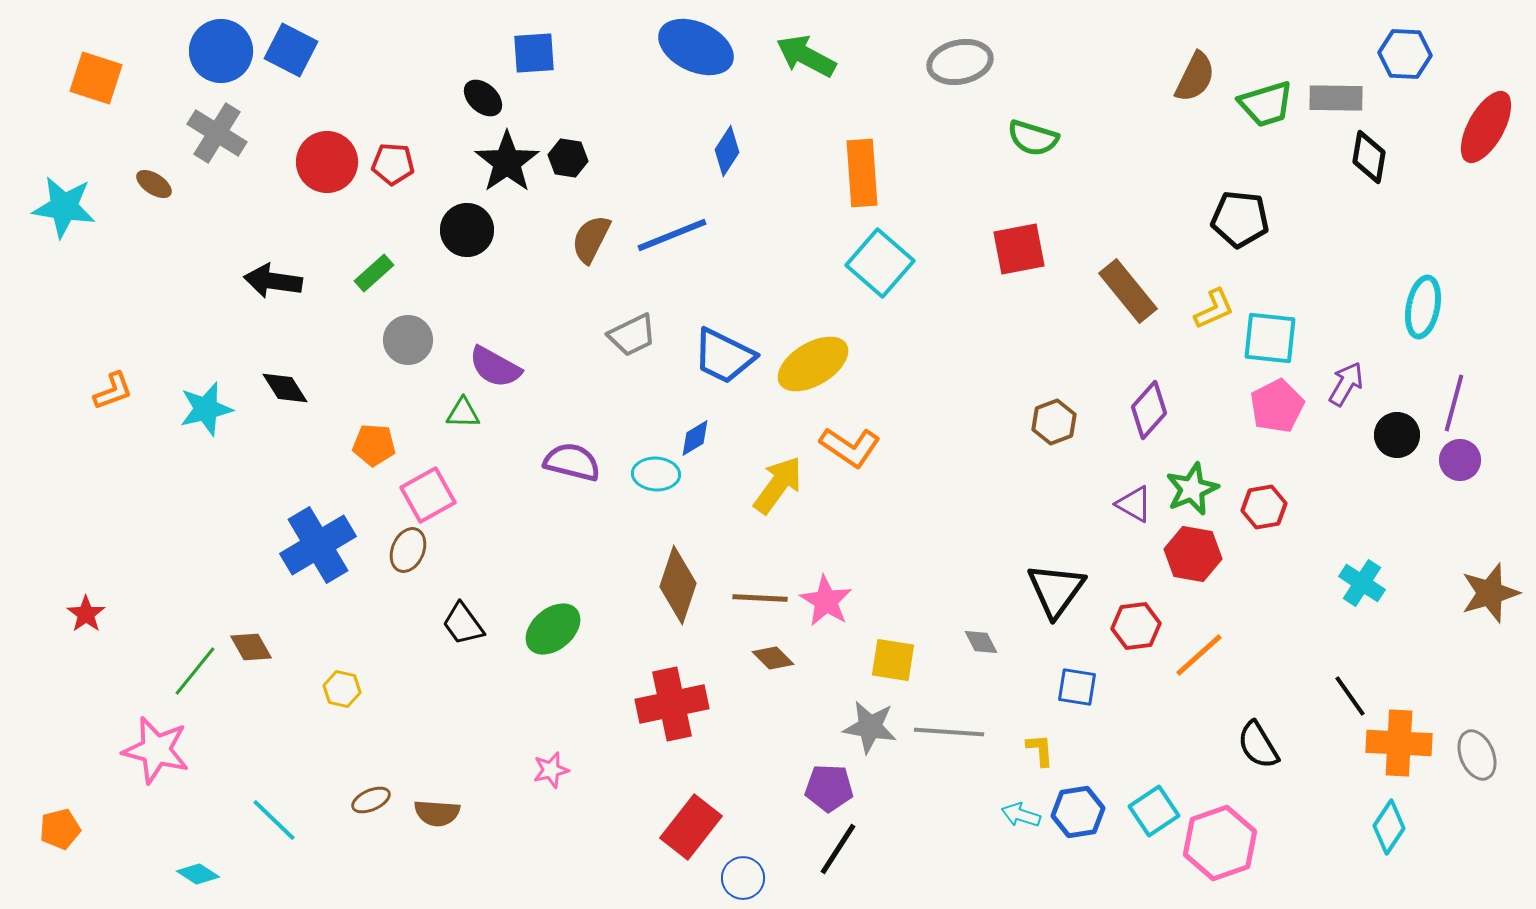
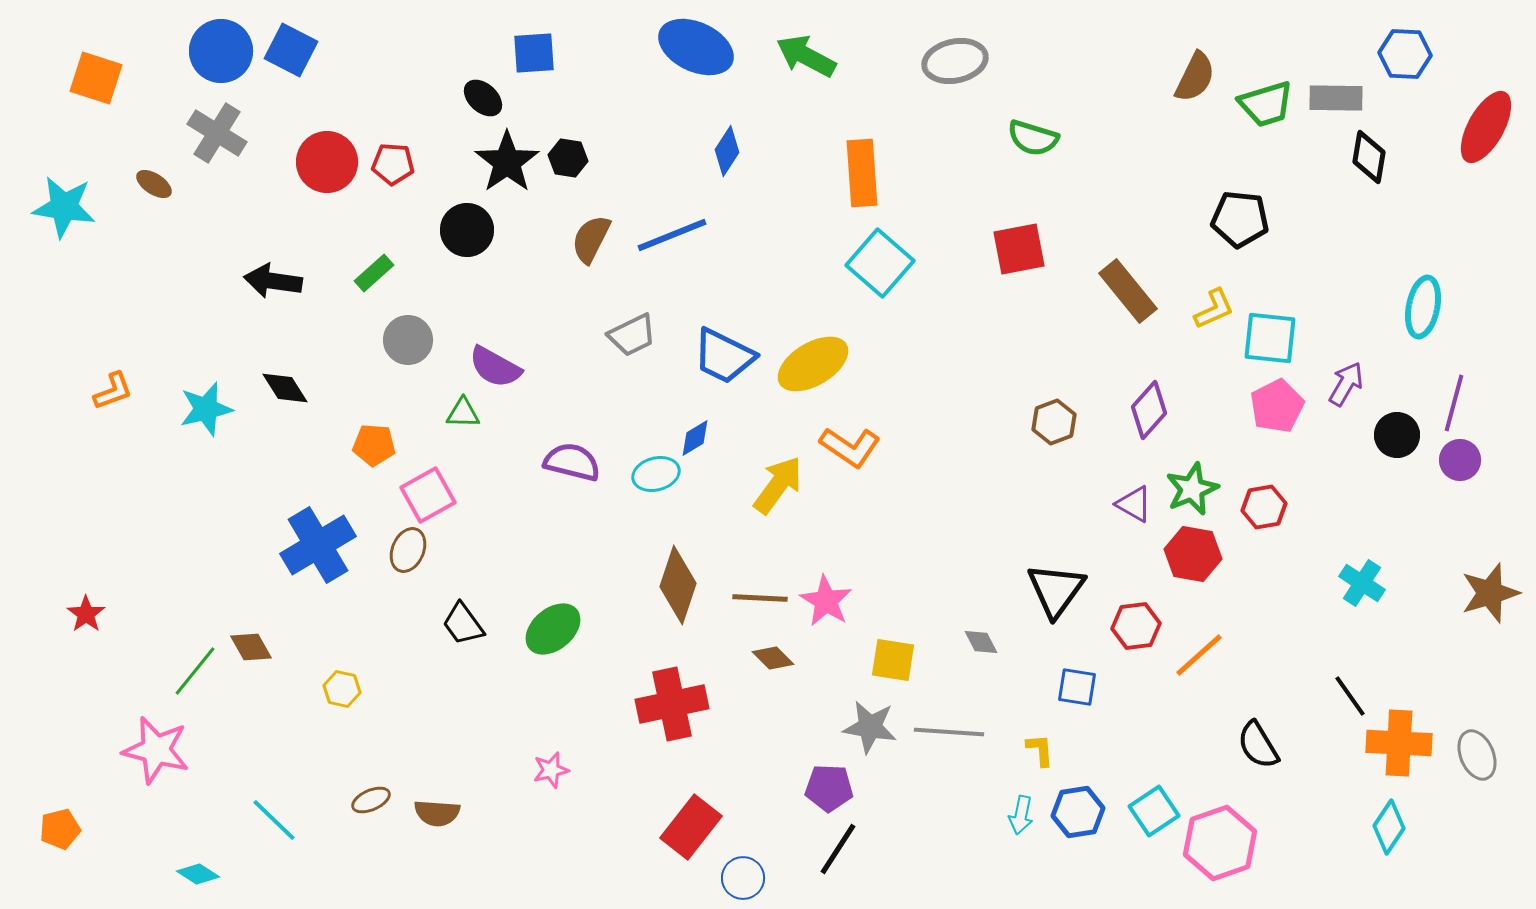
gray ellipse at (960, 62): moved 5 px left, 1 px up
cyan ellipse at (656, 474): rotated 18 degrees counterclockwise
cyan arrow at (1021, 815): rotated 96 degrees counterclockwise
